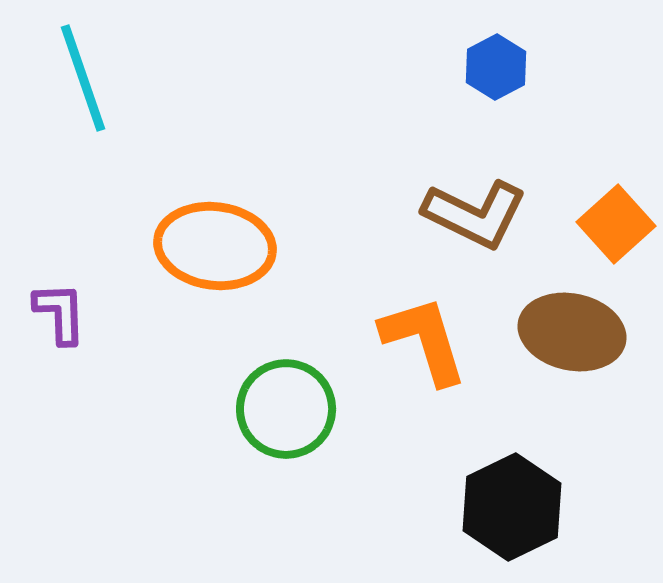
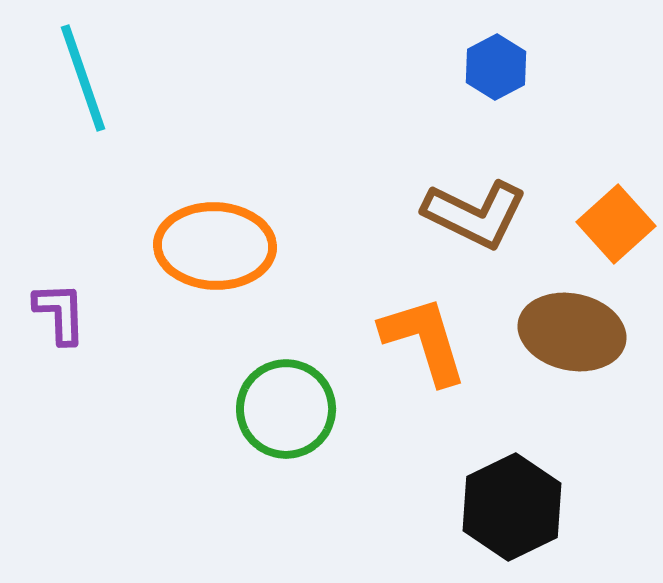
orange ellipse: rotated 5 degrees counterclockwise
